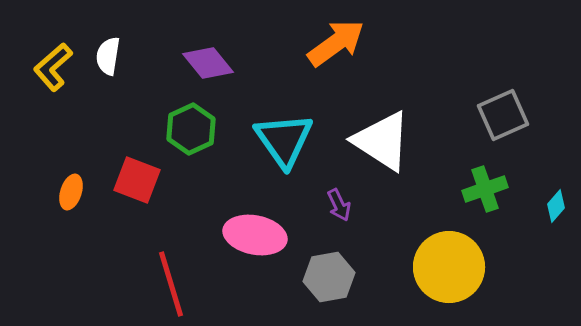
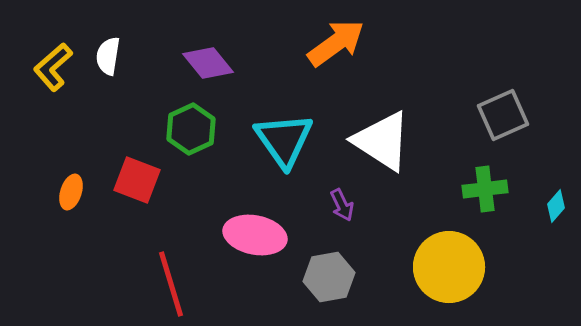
green cross: rotated 12 degrees clockwise
purple arrow: moved 3 px right
